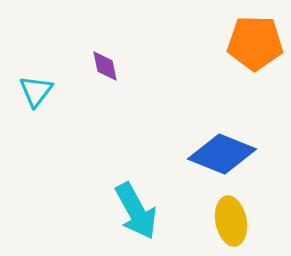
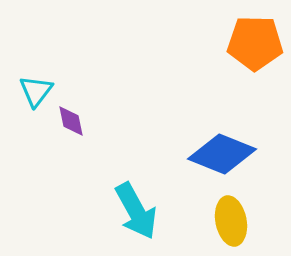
purple diamond: moved 34 px left, 55 px down
